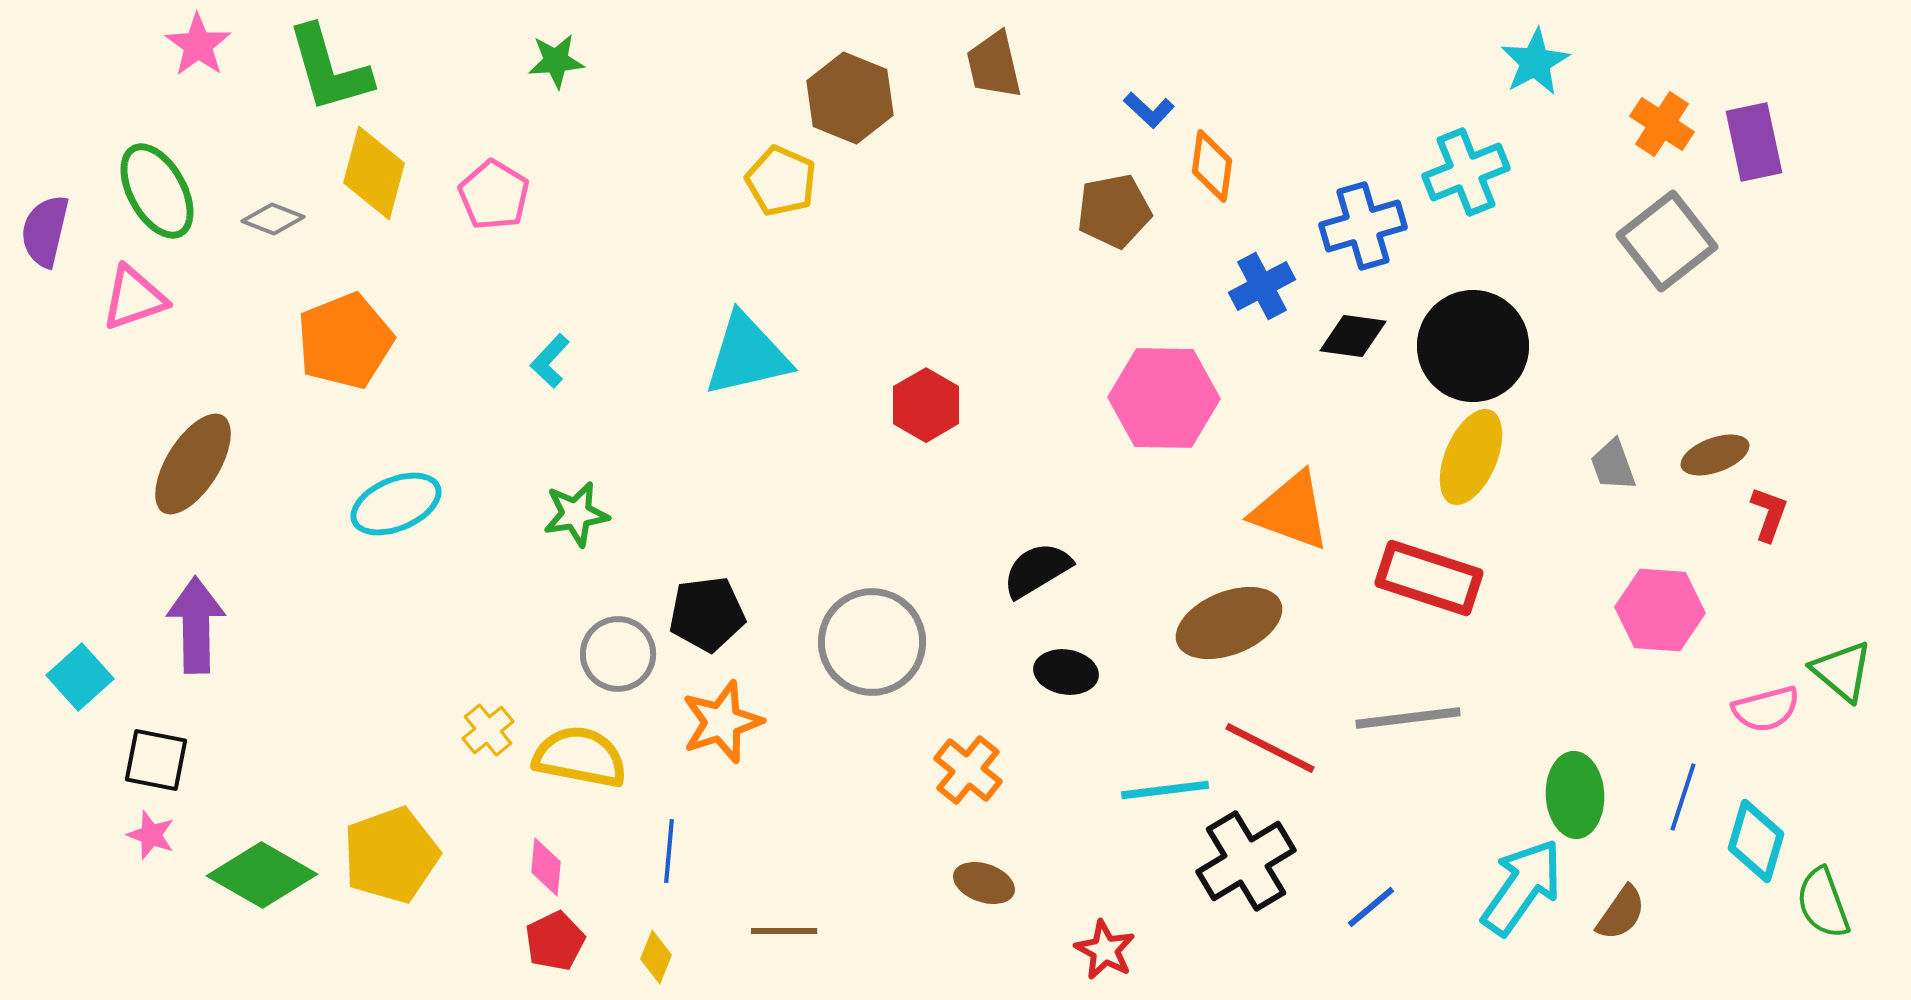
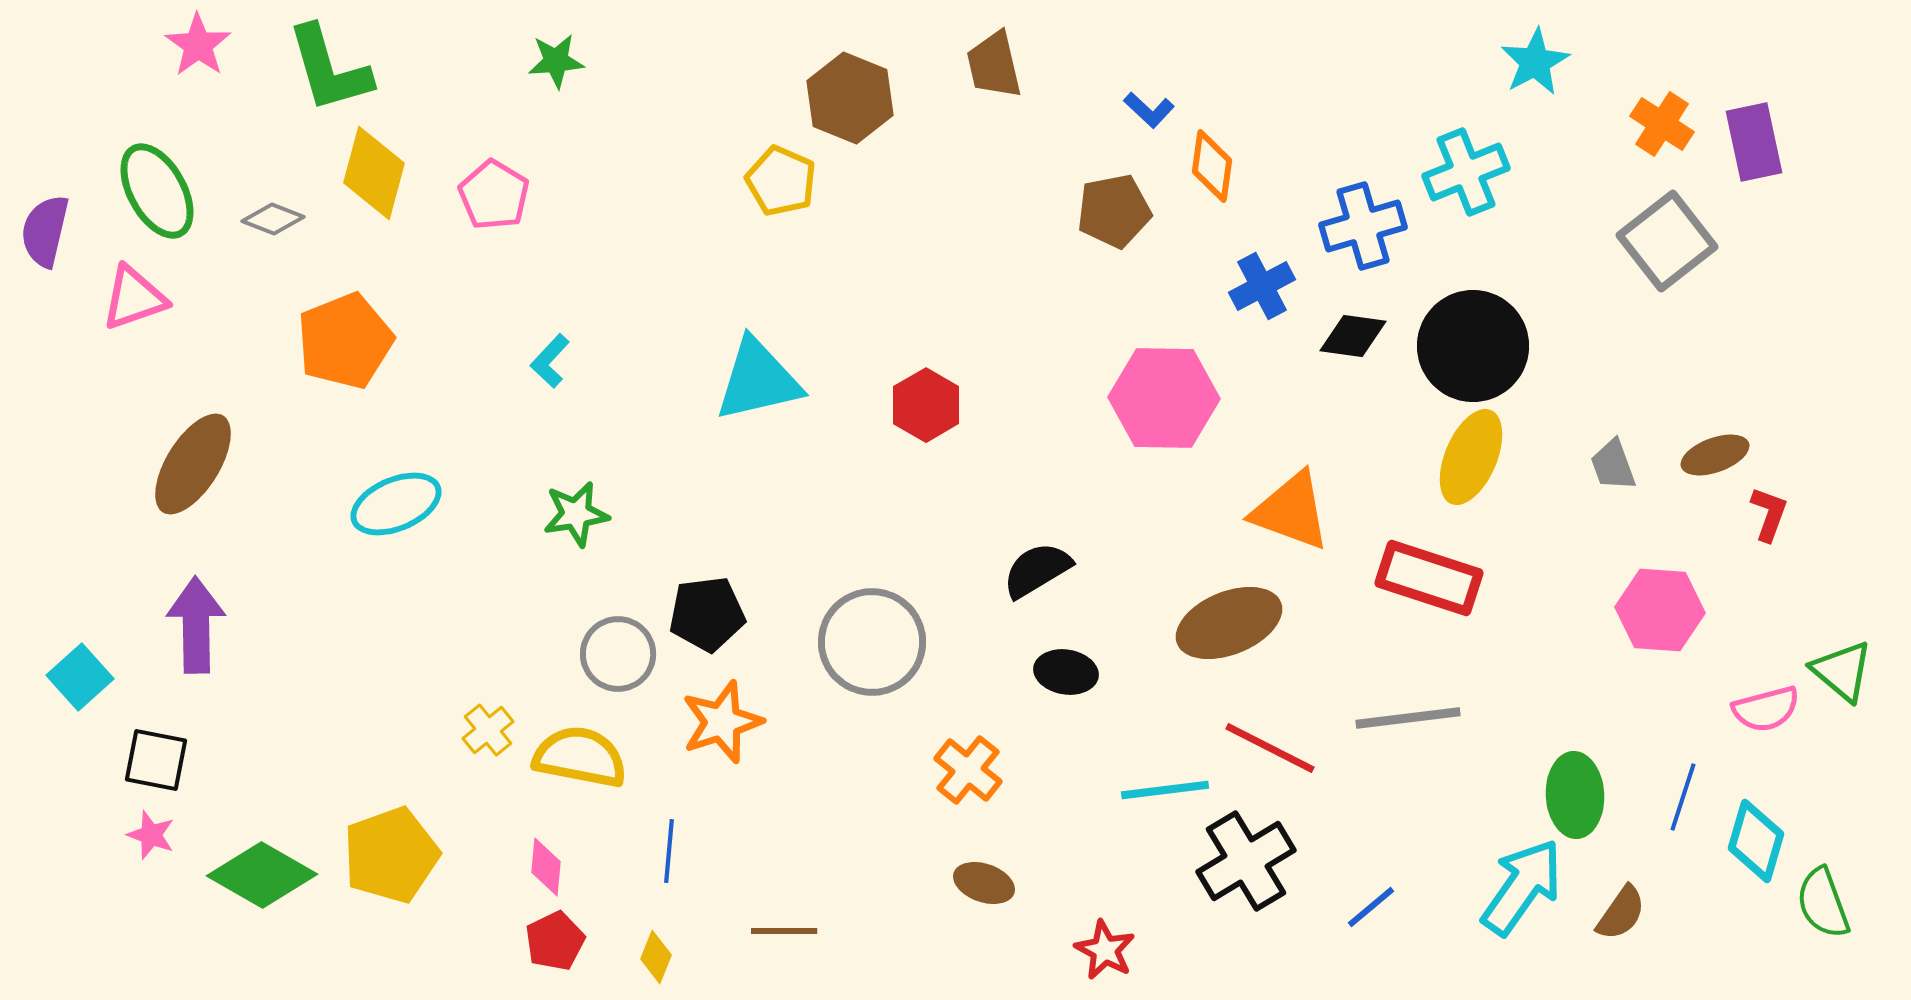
cyan triangle at (747, 355): moved 11 px right, 25 px down
